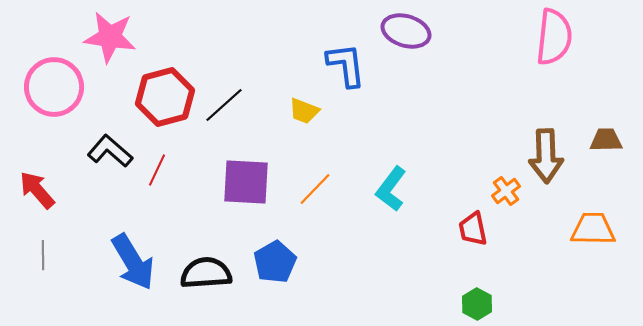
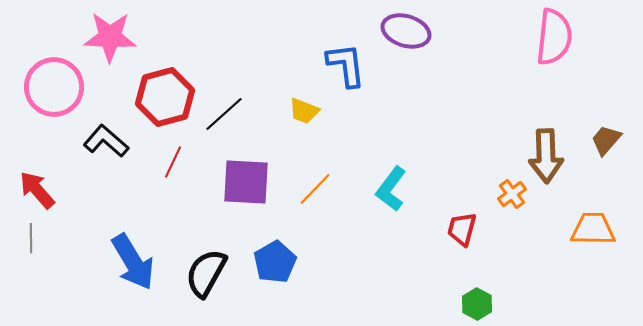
pink star: rotated 6 degrees counterclockwise
black line: moved 9 px down
brown trapezoid: rotated 48 degrees counterclockwise
black L-shape: moved 4 px left, 10 px up
red line: moved 16 px right, 8 px up
orange cross: moved 6 px right, 3 px down
red trapezoid: moved 11 px left; rotated 27 degrees clockwise
gray line: moved 12 px left, 17 px up
black semicircle: rotated 57 degrees counterclockwise
